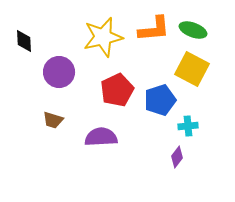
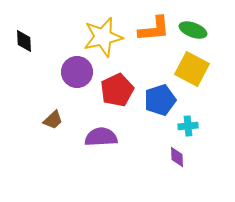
purple circle: moved 18 px right
brown trapezoid: rotated 60 degrees counterclockwise
purple diamond: rotated 40 degrees counterclockwise
